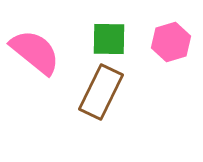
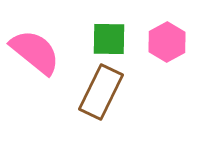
pink hexagon: moved 4 px left; rotated 12 degrees counterclockwise
